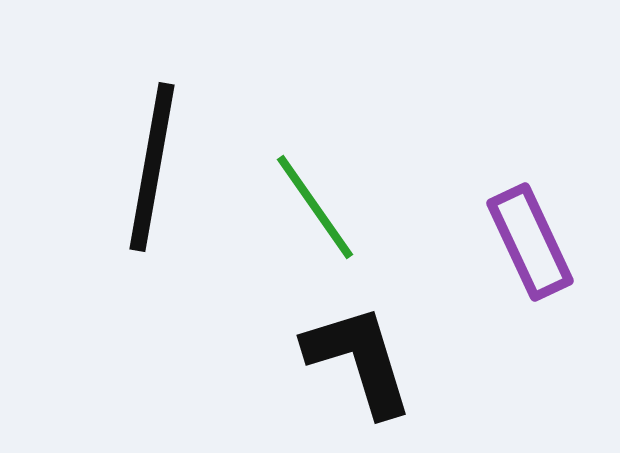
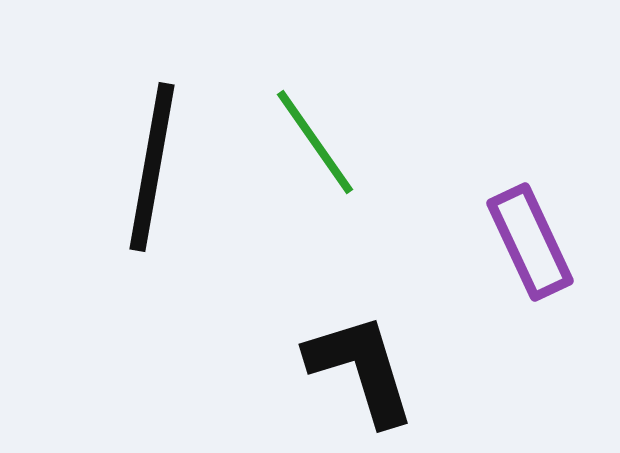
green line: moved 65 px up
black L-shape: moved 2 px right, 9 px down
